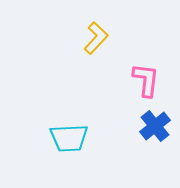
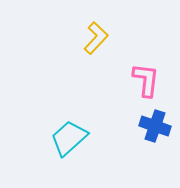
blue cross: rotated 32 degrees counterclockwise
cyan trapezoid: rotated 141 degrees clockwise
